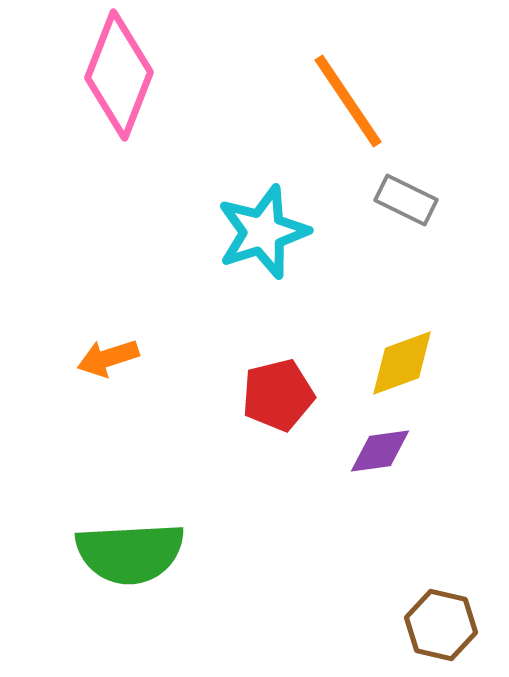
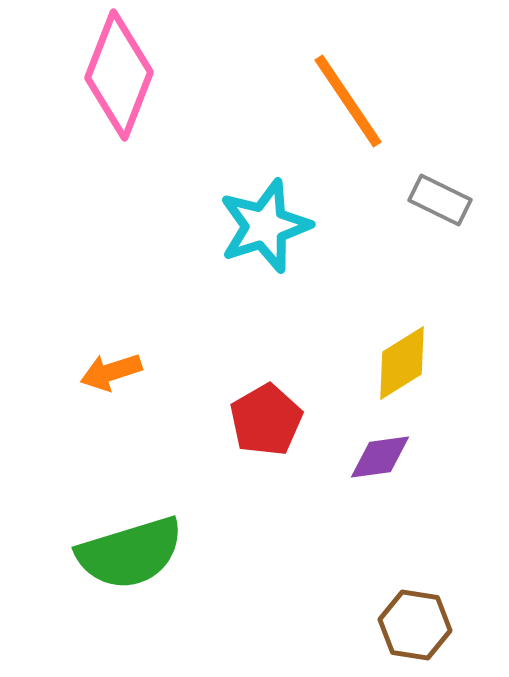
gray rectangle: moved 34 px right
cyan star: moved 2 px right, 6 px up
orange arrow: moved 3 px right, 14 px down
yellow diamond: rotated 12 degrees counterclockwise
red pentagon: moved 12 px left, 25 px down; rotated 16 degrees counterclockwise
purple diamond: moved 6 px down
green semicircle: rotated 14 degrees counterclockwise
brown hexagon: moved 26 px left; rotated 4 degrees counterclockwise
